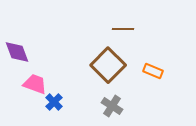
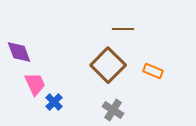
purple diamond: moved 2 px right
pink trapezoid: rotated 45 degrees clockwise
gray cross: moved 1 px right, 4 px down
